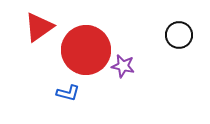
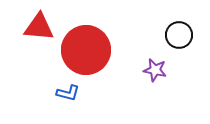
red triangle: rotated 40 degrees clockwise
purple star: moved 32 px right, 4 px down
